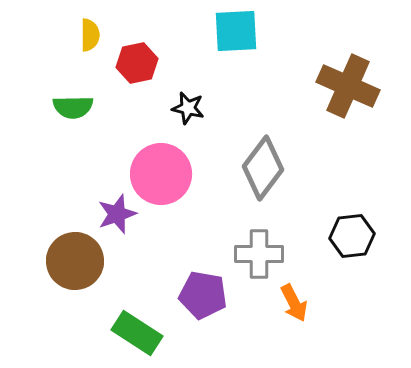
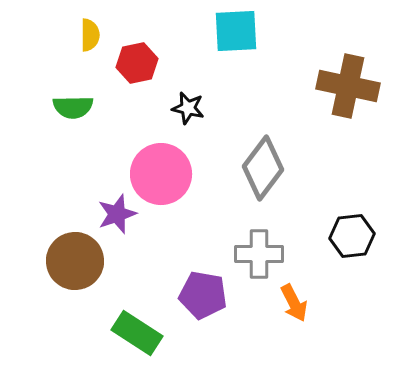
brown cross: rotated 12 degrees counterclockwise
